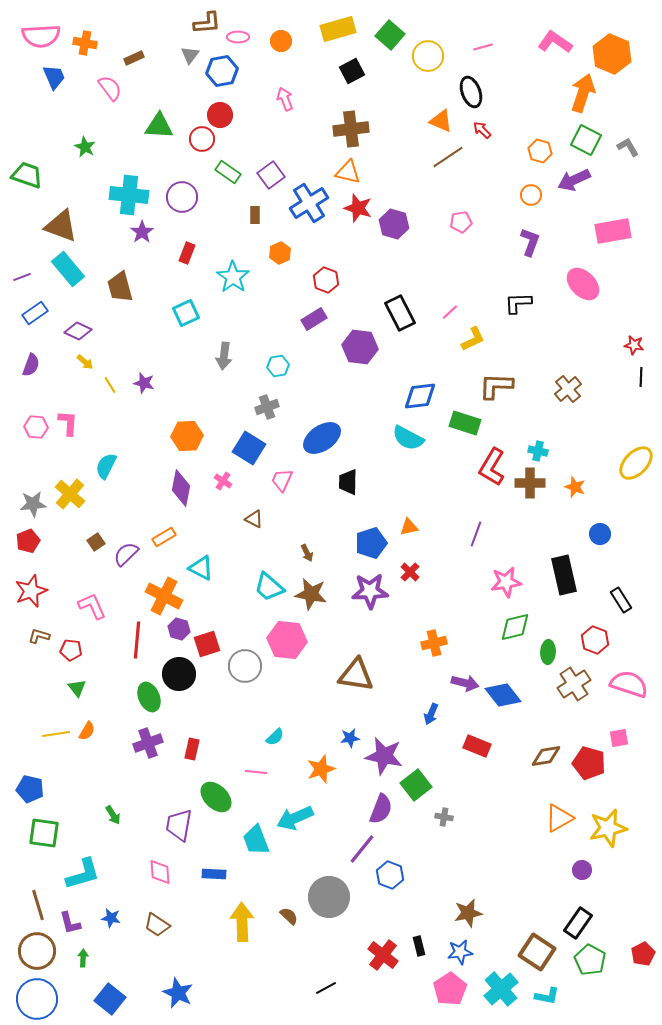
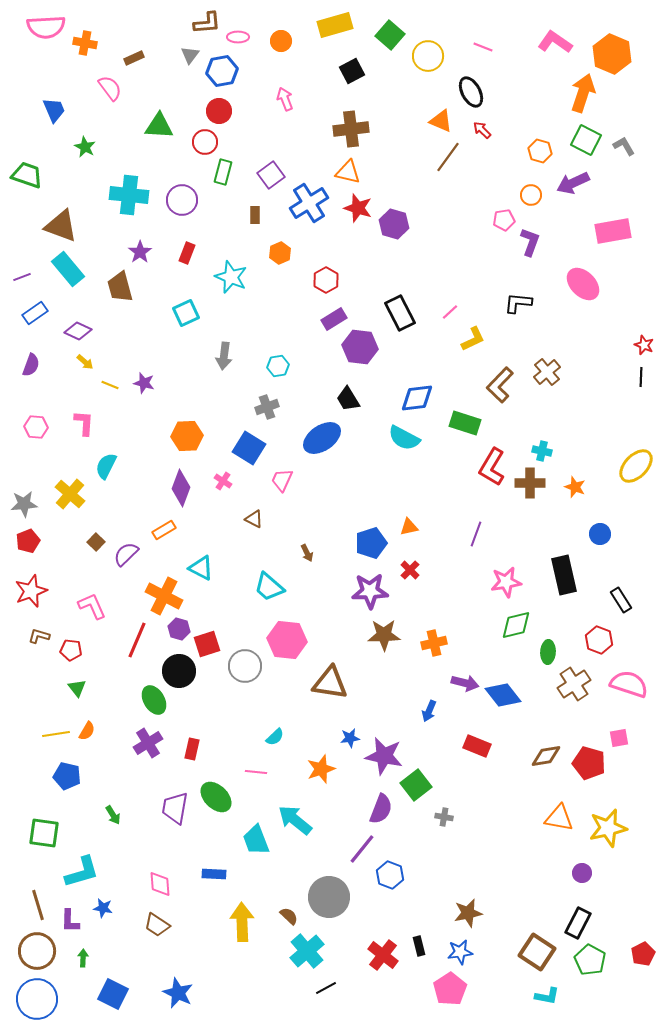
yellow rectangle at (338, 29): moved 3 px left, 4 px up
pink semicircle at (41, 36): moved 5 px right, 9 px up
pink line at (483, 47): rotated 36 degrees clockwise
blue trapezoid at (54, 77): moved 33 px down
black ellipse at (471, 92): rotated 8 degrees counterclockwise
red circle at (220, 115): moved 1 px left, 4 px up
red circle at (202, 139): moved 3 px right, 3 px down
gray L-shape at (628, 147): moved 4 px left, 1 px up
brown line at (448, 157): rotated 20 degrees counterclockwise
green rectangle at (228, 172): moved 5 px left; rotated 70 degrees clockwise
purple arrow at (574, 180): moved 1 px left, 3 px down
purple circle at (182, 197): moved 3 px down
pink pentagon at (461, 222): moved 43 px right, 2 px up
purple star at (142, 232): moved 2 px left, 20 px down
cyan star at (233, 277): moved 2 px left; rotated 12 degrees counterclockwise
red hexagon at (326, 280): rotated 10 degrees clockwise
black L-shape at (518, 303): rotated 8 degrees clockwise
purple rectangle at (314, 319): moved 20 px right
red star at (634, 345): moved 10 px right; rotated 12 degrees clockwise
yellow line at (110, 385): rotated 36 degrees counterclockwise
brown L-shape at (496, 386): moved 4 px right, 1 px up; rotated 48 degrees counterclockwise
brown cross at (568, 389): moved 21 px left, 17 px up
blue diamond at (420, 396): moved 3 px left, 2 px down
pink L-shape at (68, 423): moved 16 px right
cyan semicircle at (408, 438): moved 4 px left
cyan cross at (538, 451): moved 4 px right
yellow ellipse at (636, 463): moved 3 px down
black trapezoid at (348, 482): moved 83 px up; rotated 32 degrees counterclockwise
purple diamond at (181, 488): rotated 9 degrees clockwise
gray star at (33, 504): moved 9 px left
orange rectangle at (164, 537): moved 7 px up
brown square at (96, 542): rotated 12 degrees counterclockwise
red cross at (410, 572): moved 2 px up
brown star at (311, 594): moved 73 px right, 41 px down; rotated 12 degrees counterclockwise
green diamond at (515, 627): moved 1 px right, 2 px up
red line at (137, 640): rotated 18 degrees clockwise
red hexagon at (595, 640): moved 4 px right
black circle at (179, 674): moved 3 px up
brown triangle at (356, 675): moved 26 px left, 8 px down
green ellipse at (149, 697): moved 5 px right, 3 px down; rotated 8 degrees counterclockwise
blue arrow at (431, 714): moved 2 px left, 3 px up
purple cross at (148, 743): rotated 12 degrees counterclockwise
blue pentagon at (30, 789): moved 37 px right, 13 px up
cyan arrow at (295, 818): moved 2 px down; rotated 63 degrees clockwise
orange triangle at (559, 818): rotated 40 degrees clockwise
purple trapezoid at (179, 825): moved 4 px left, 17 px up
purple circle at (582, 870): moved 3 px down
pink diamond at (160, 872): moved 12 px down
cyan L-shape at (83, 874): moved 1 px left, 2 px up
blue star at (111, 918): moved 8 px left, 10 px up
purple L-shape at (70, 923): moved 2 px up; rotated 15 degrees clockwise
black rectangle at (578, 923): rotated 8 degrees counterclockwise
cyan cross at (501, 989): moved 194 px left, 38 px up
blue square at (110, 999): moved 3 px right, 5 px up; rotated 12 degrees counterclockwise
